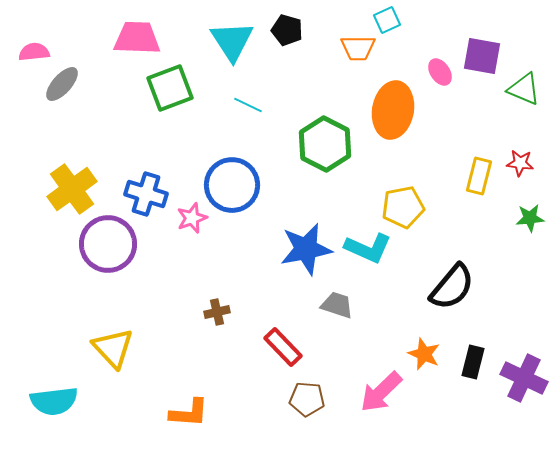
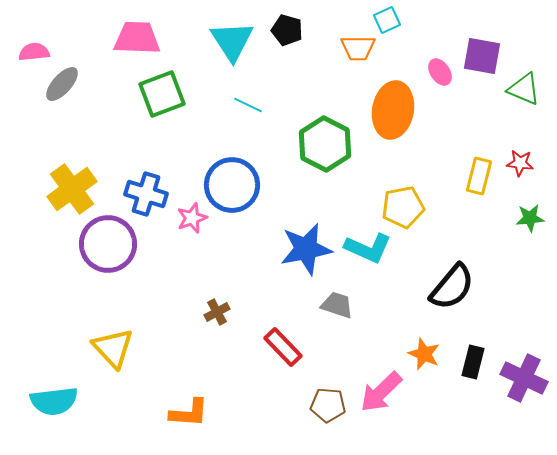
green square: moved 8 px left, 6 px down
brown cross: rotated 15 degrees counterclockwise
brown pentagon: moved 21 px right, 6 px down
